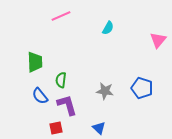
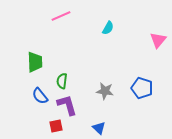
green semicircle: moved 1 px right, 1 px down
red square: moved 2 px up
